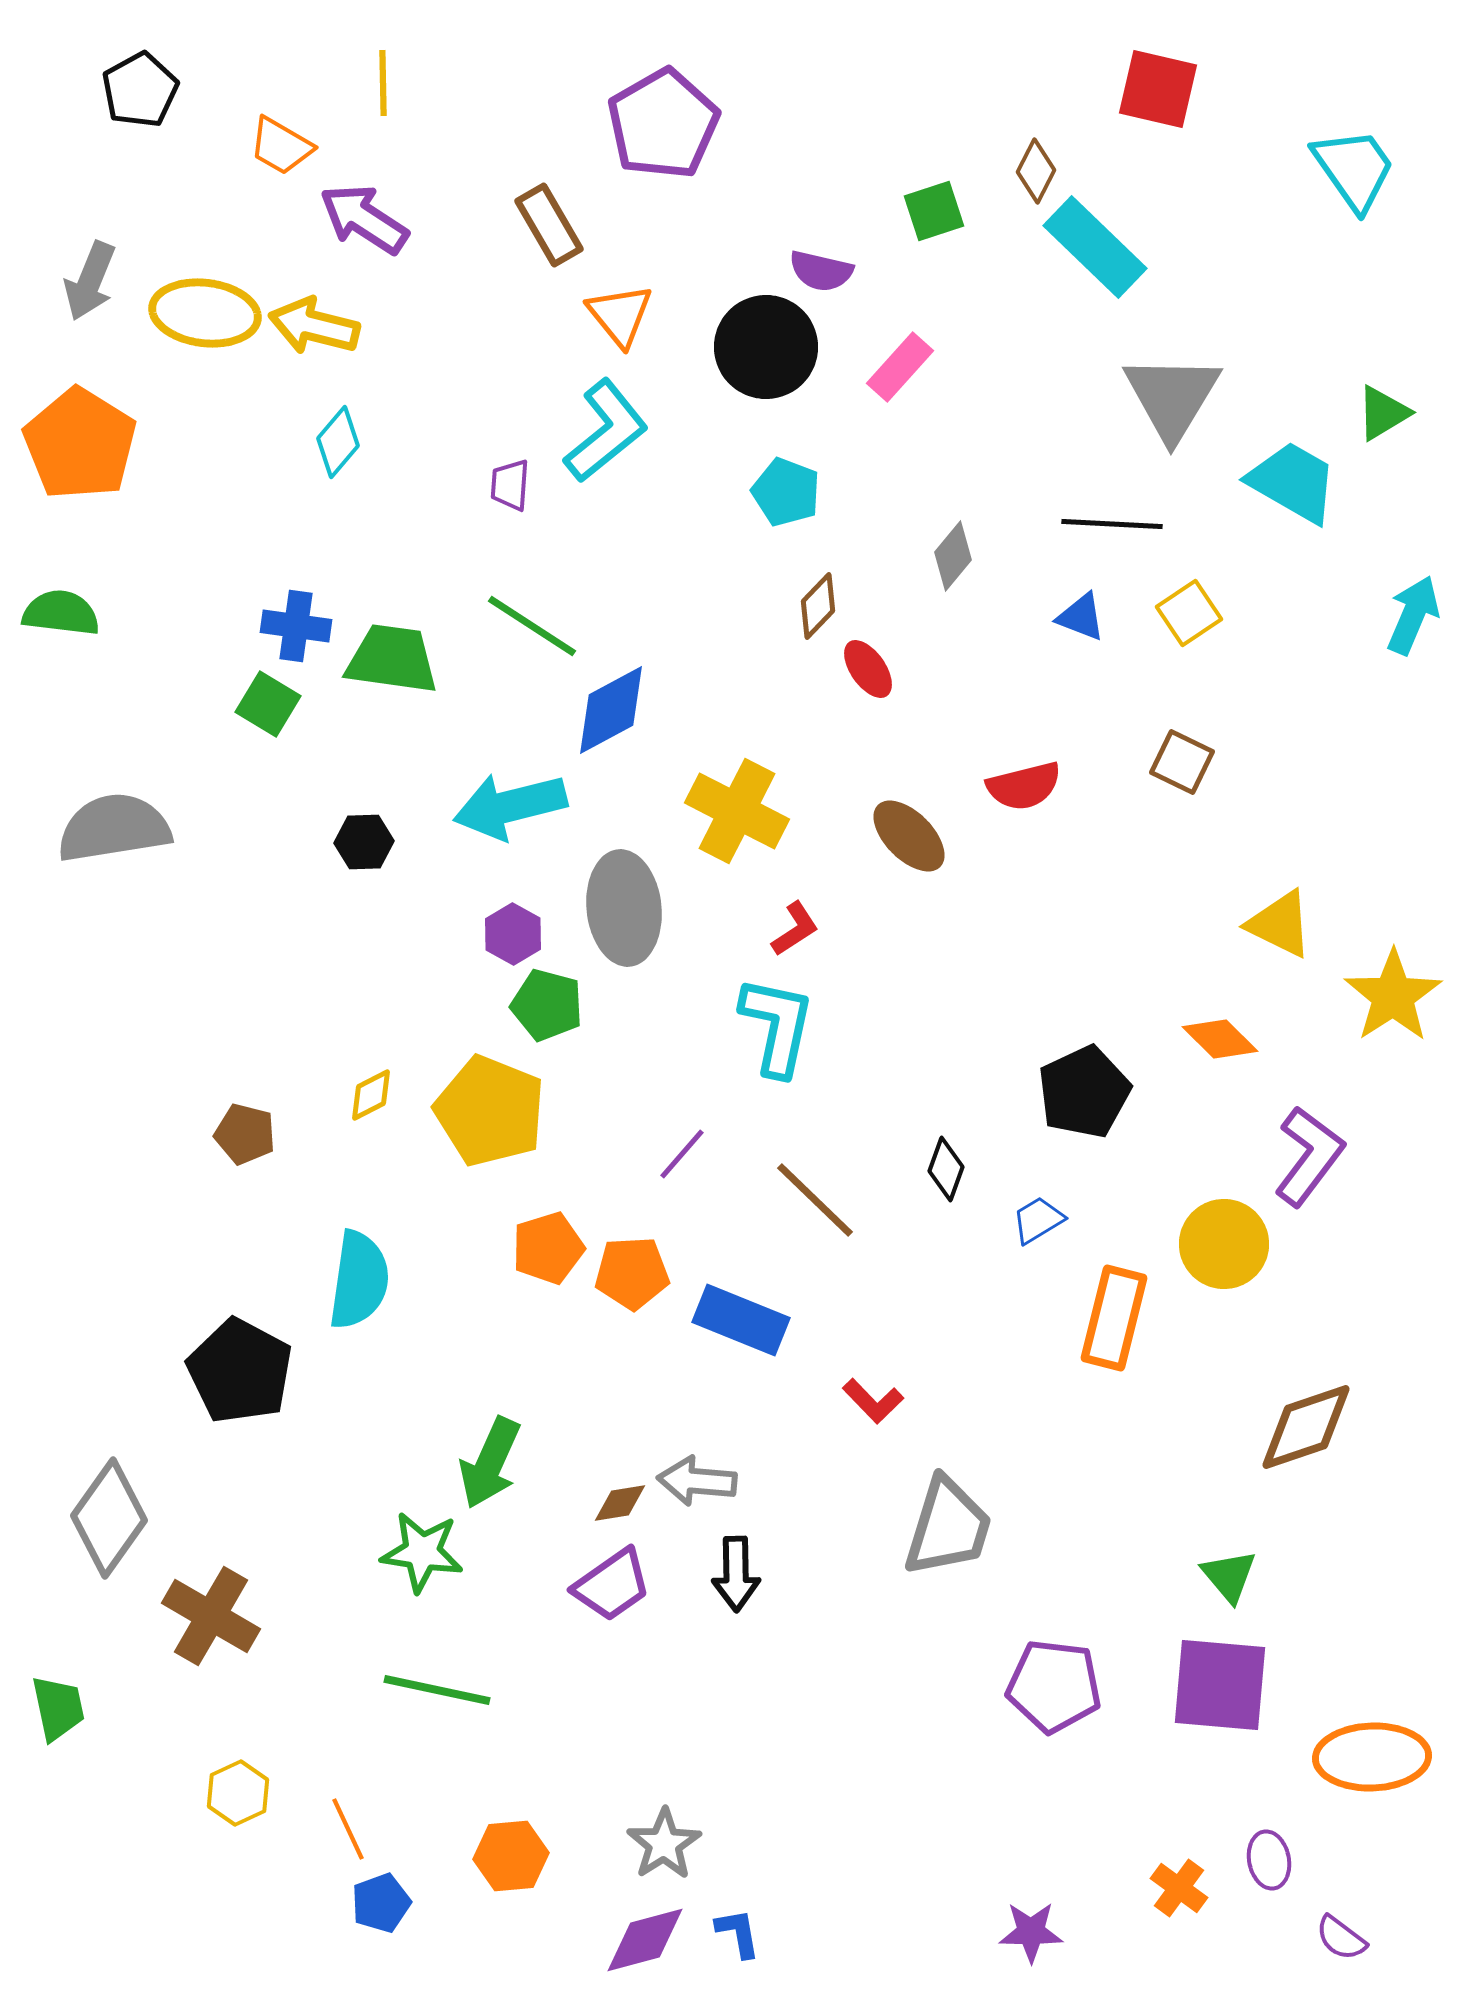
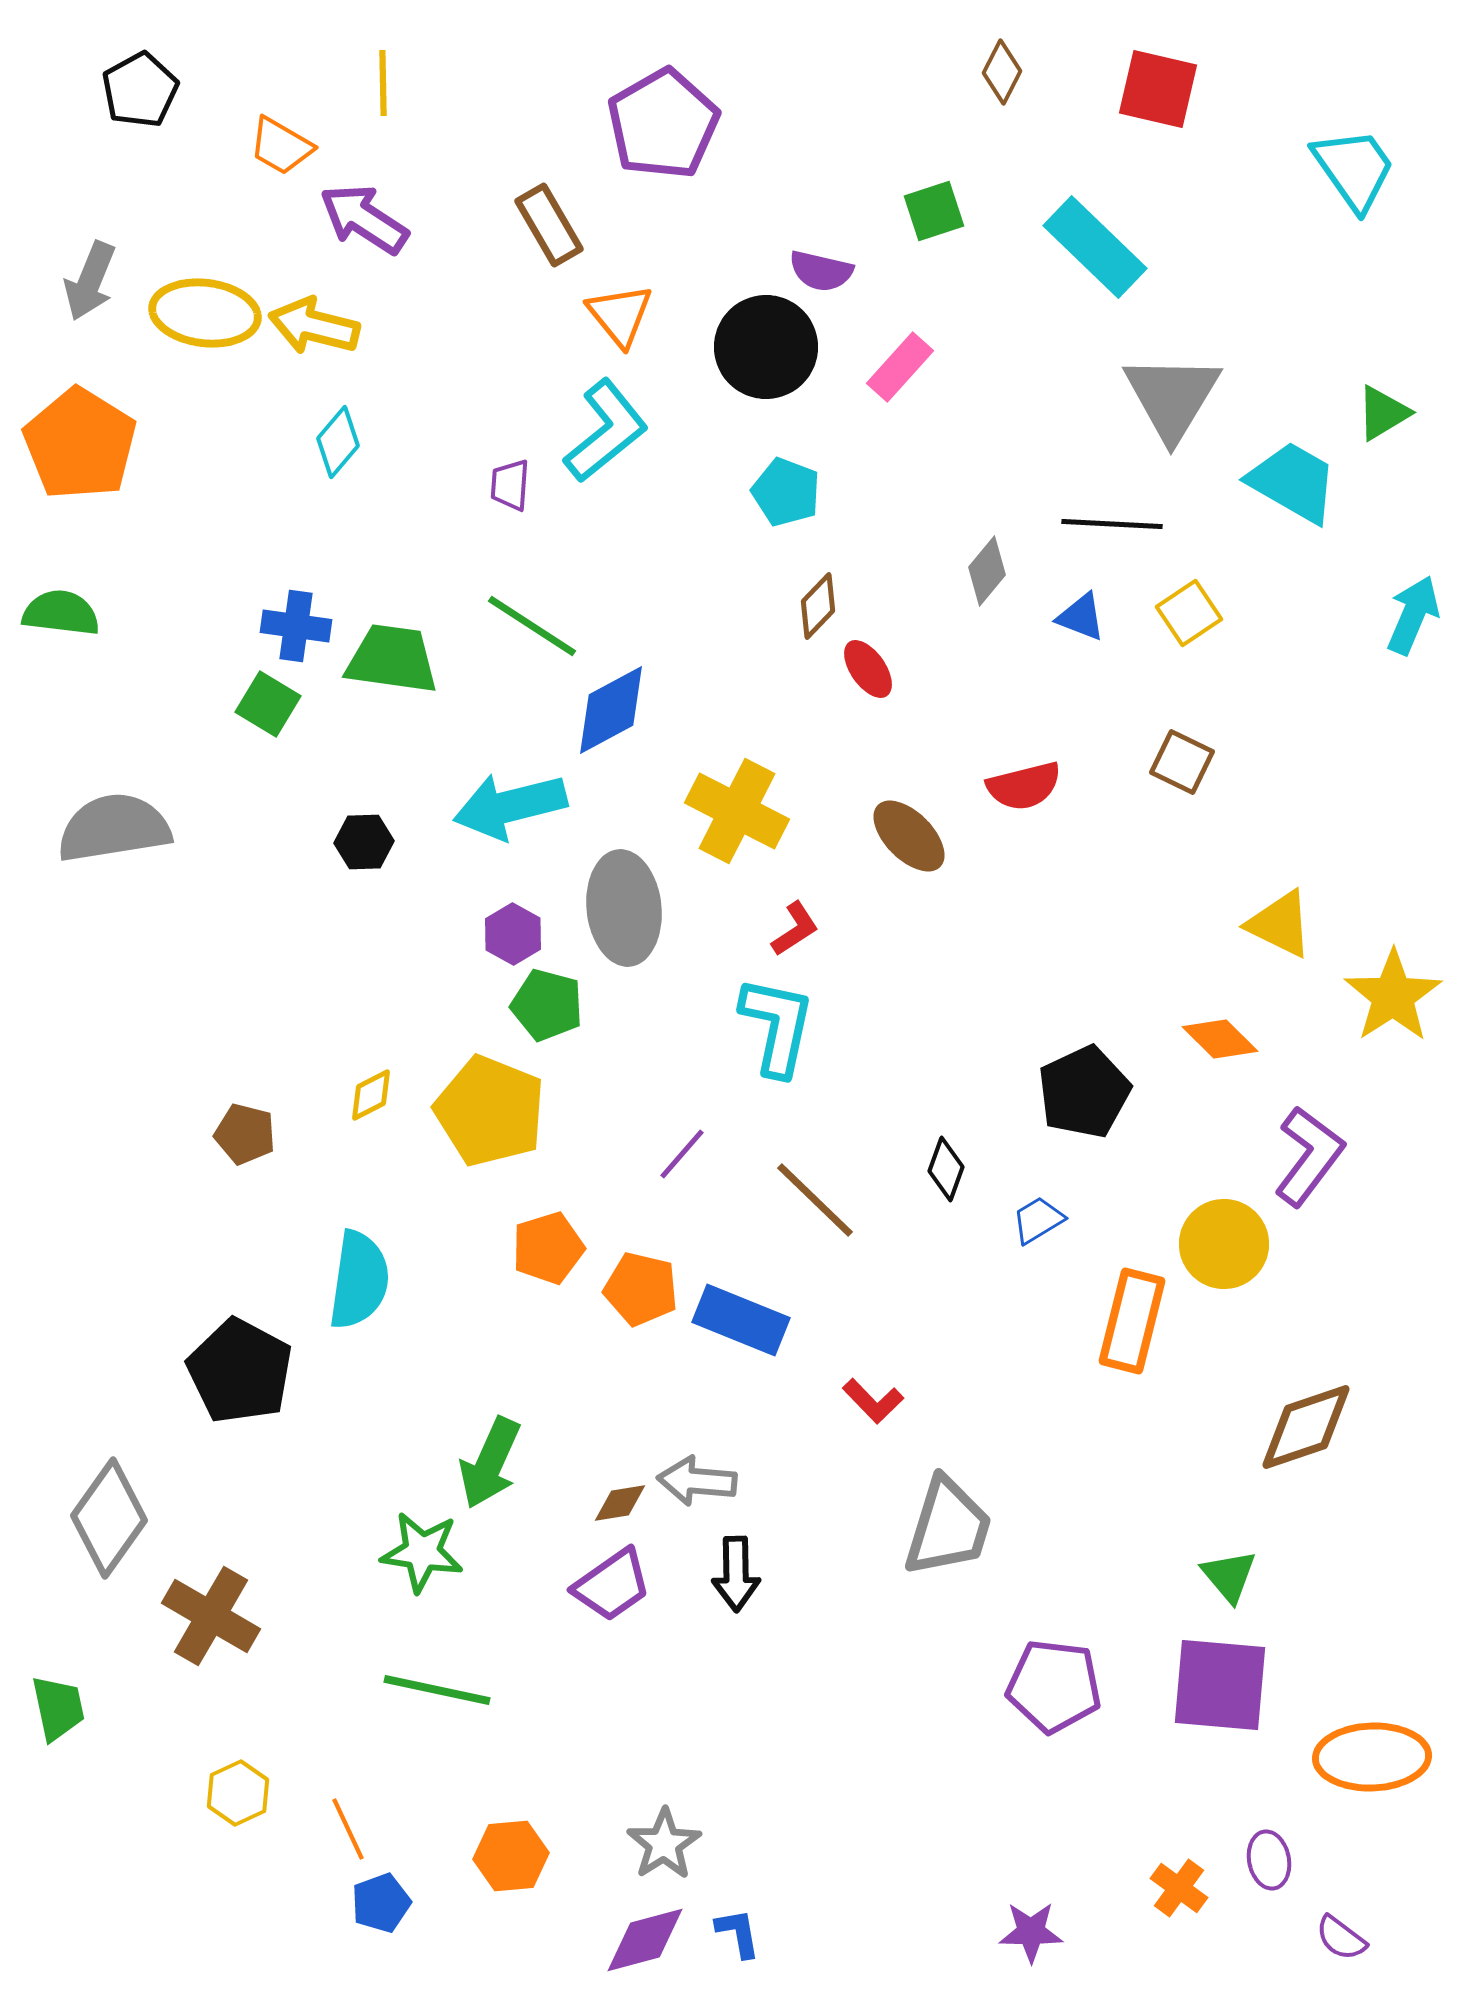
brown diamond at (1036, 171): moved 34 px left, 99 px up
gray diamond at (953, 556): moved 34 px right, 15 px down
orange pentagon at (632, 1273): moved 9 px right, 16 px down; rotated 16 degrees clockwise
orange rectangle at (1114, 1318): moved 18 px right, 3 px down
